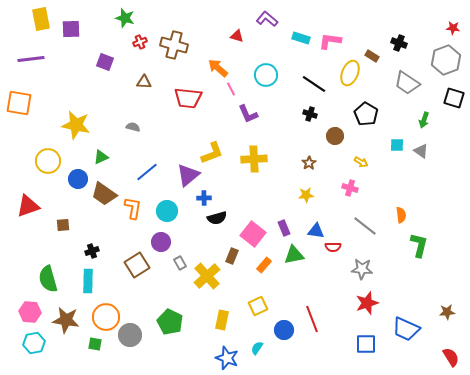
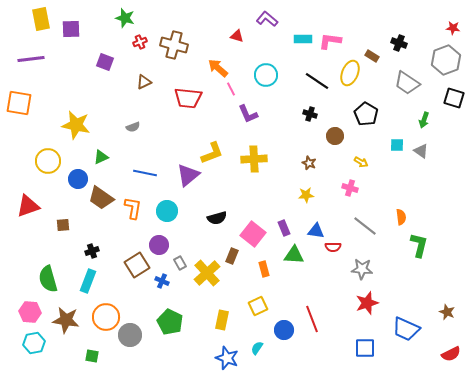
cyan rectangle at (301, 38): moved 2 px right, 1 px down; rotated 18 degrees counterclockwise
brown triangle at (144, 82): rotated 28 degrees counterclockwise
black line at (314, 84): moved 3 px right, 3 px up
gray semicircle at (133, 127): rotated 144 degrees clockwise
brown star at (309, 163): rotated 16 degrees counterclockwise
blue line at (147, 172): moved 2 px left, 1 px down; rotated 50 degrees clockwise
brown trapezoid at (104, 194): moved 3 px left, 4 px down
blue cross at (204, 198): moved 42 px left, 83 px down; rotated 24 degrees clockwise
orange semicircle at (401, 215): moved 2 px down
purple circle at (161, 242): moved 2 px left, 3 px down
green triangle at (294, 255): rotated 15 degrees clockwise
orange rectangle at (264, 265): moved 4 px down; rotated 56 degrees counterclockwise
yellow cross at (207, 276): moved 3 px up
cyan rectangle at (88, 281): rotated 20 degrees clockwise
brown star at (447, 312): rotated 28 degrees clockwise
green square at (95, 344): moved 3 px left, 12 px down
blue square at (366, 344): moved 1 px left, 4 px down
red semicircle at (451, 357): moved 3 px up; rotated 96 degrees clockwise
